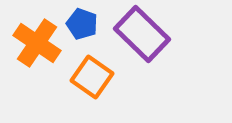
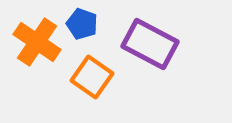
purple rectangle: moved 8 px right, 10 px down; rotated 16 degrees counterclockwise
orange cross: moved 1 px up
